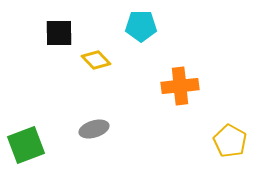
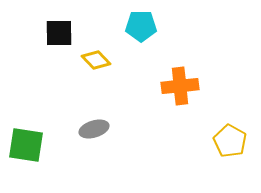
green square: rotated 30 degrees clockwise
